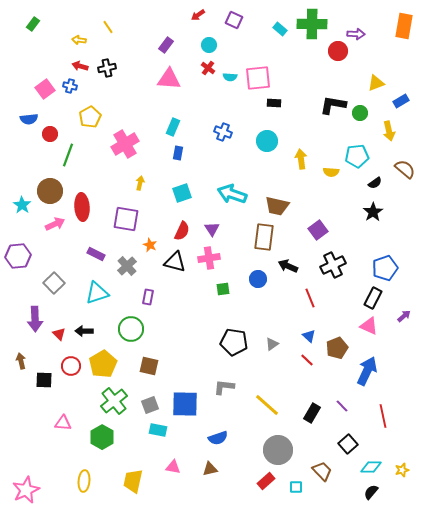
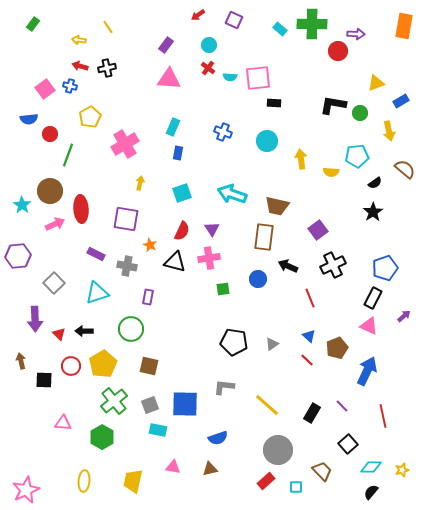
red ellipse at (82, 207): moved 1 px left, 2 px down
gray cross at (127, 266): rotated 36 degrees counterclockwise
